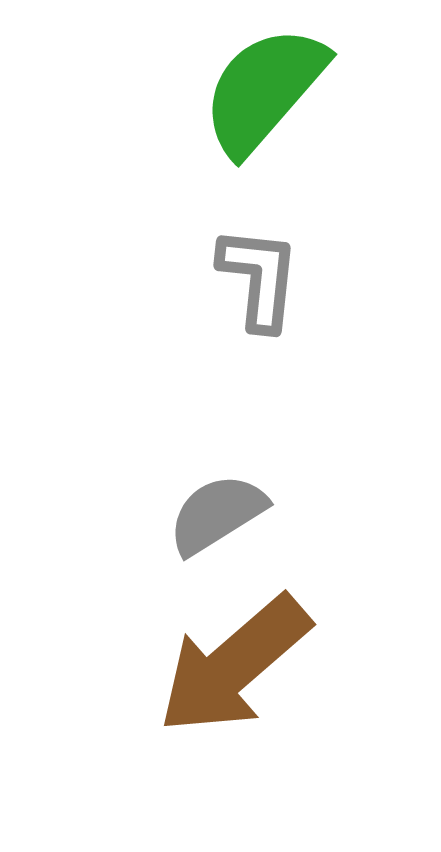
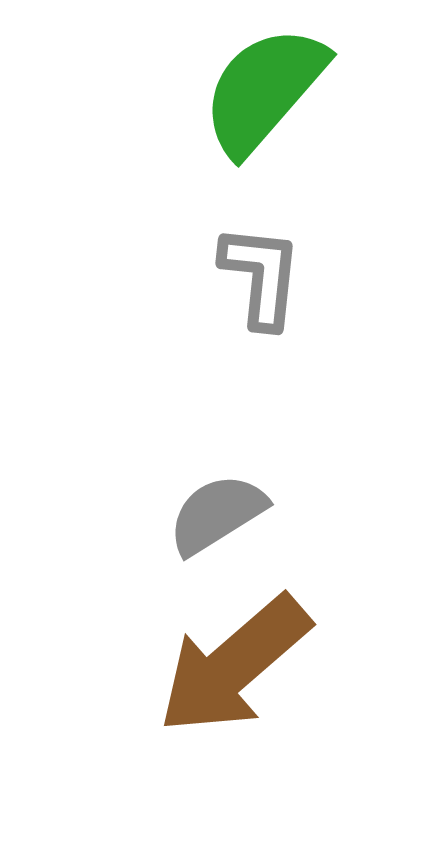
gray L-shape: moved 2 px right, 2 px up
